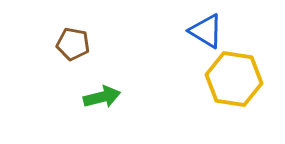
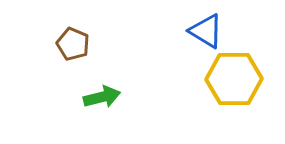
brown pentagon: rotated 12 degrees clockwise
yellow hexagon: rotated 10 degrees counterclockwise
